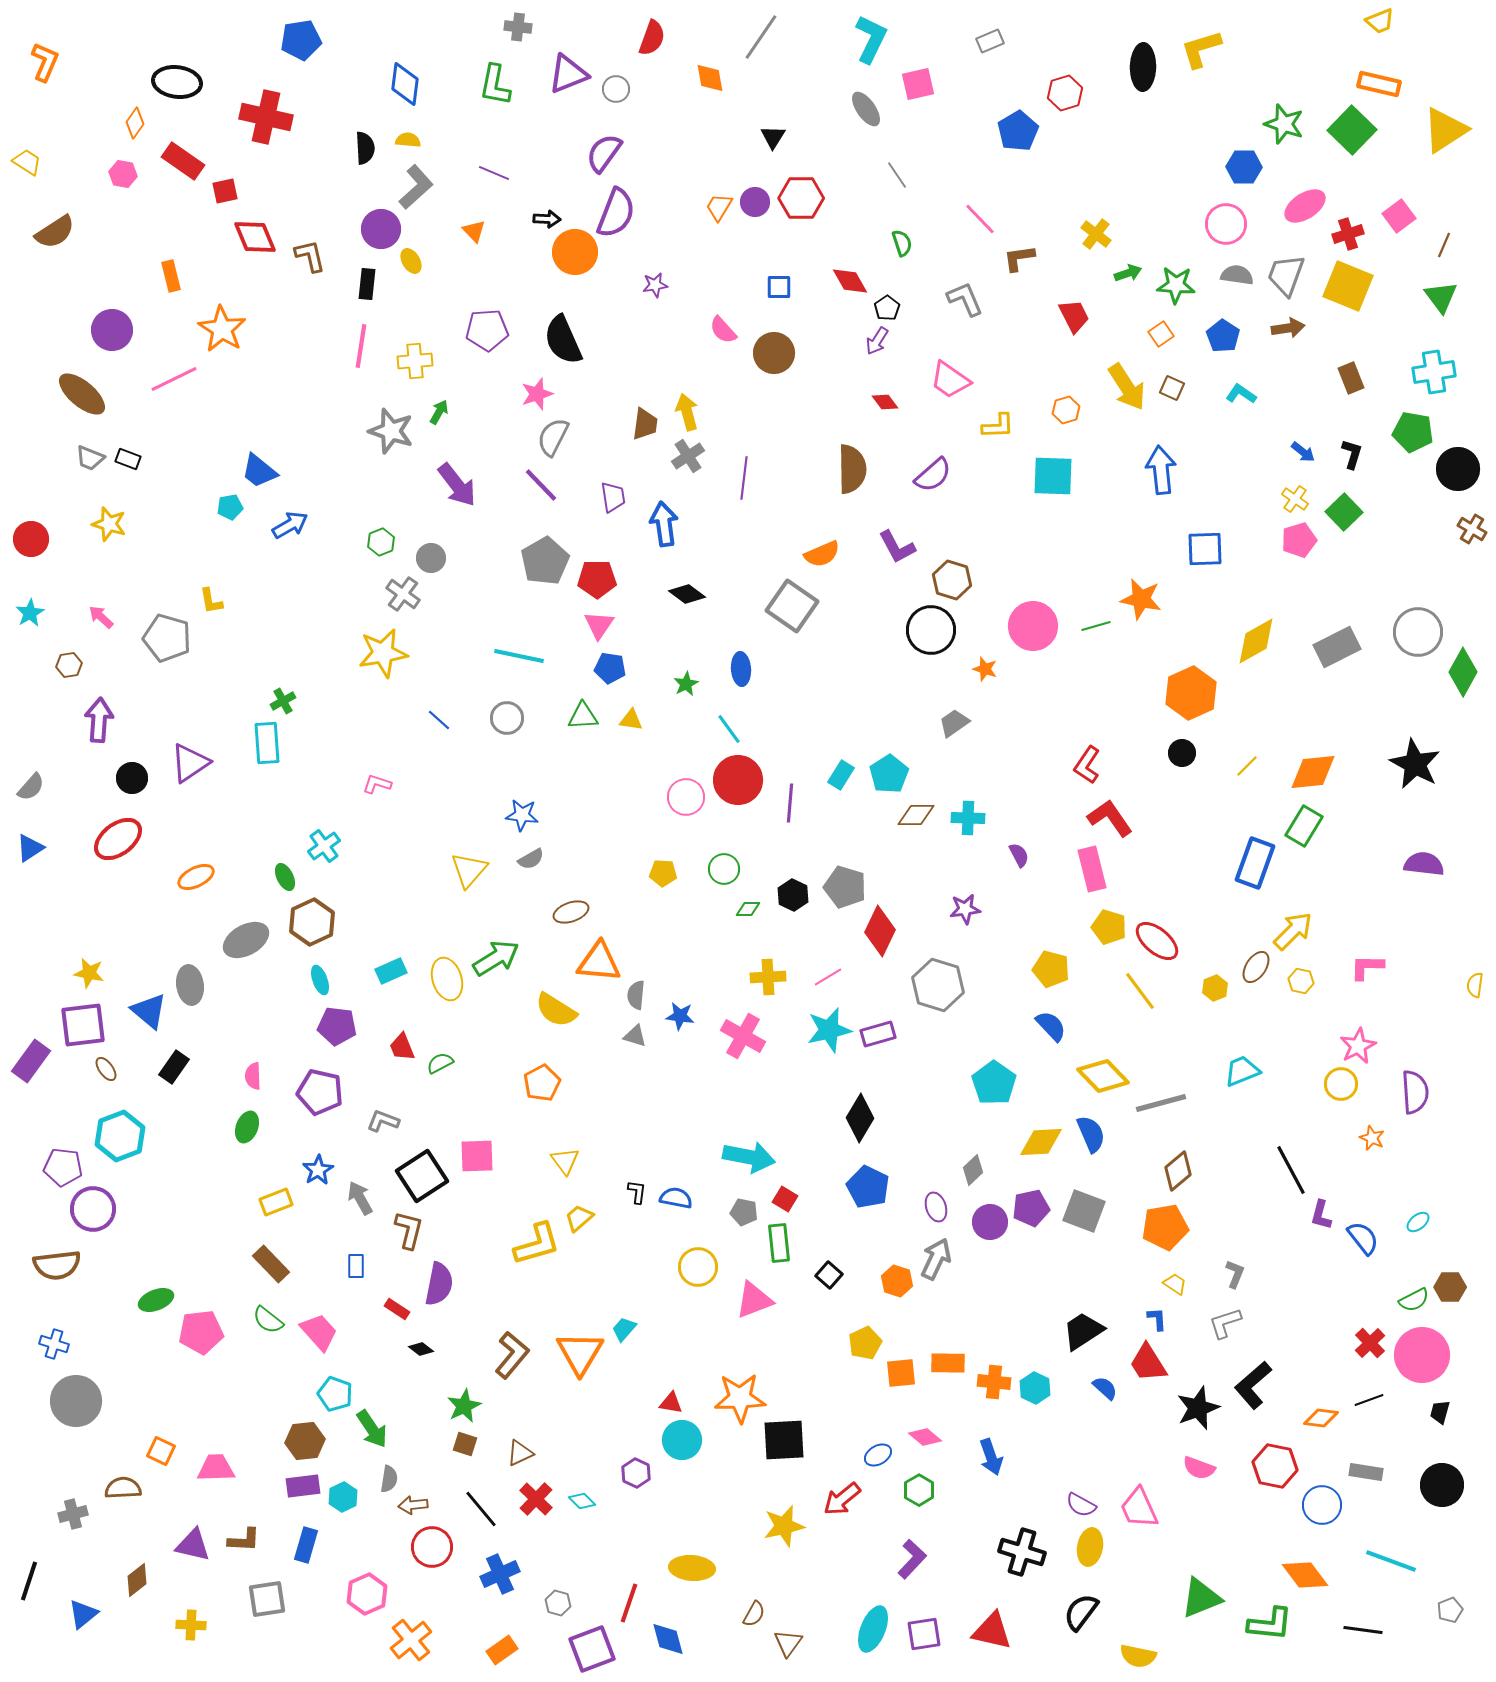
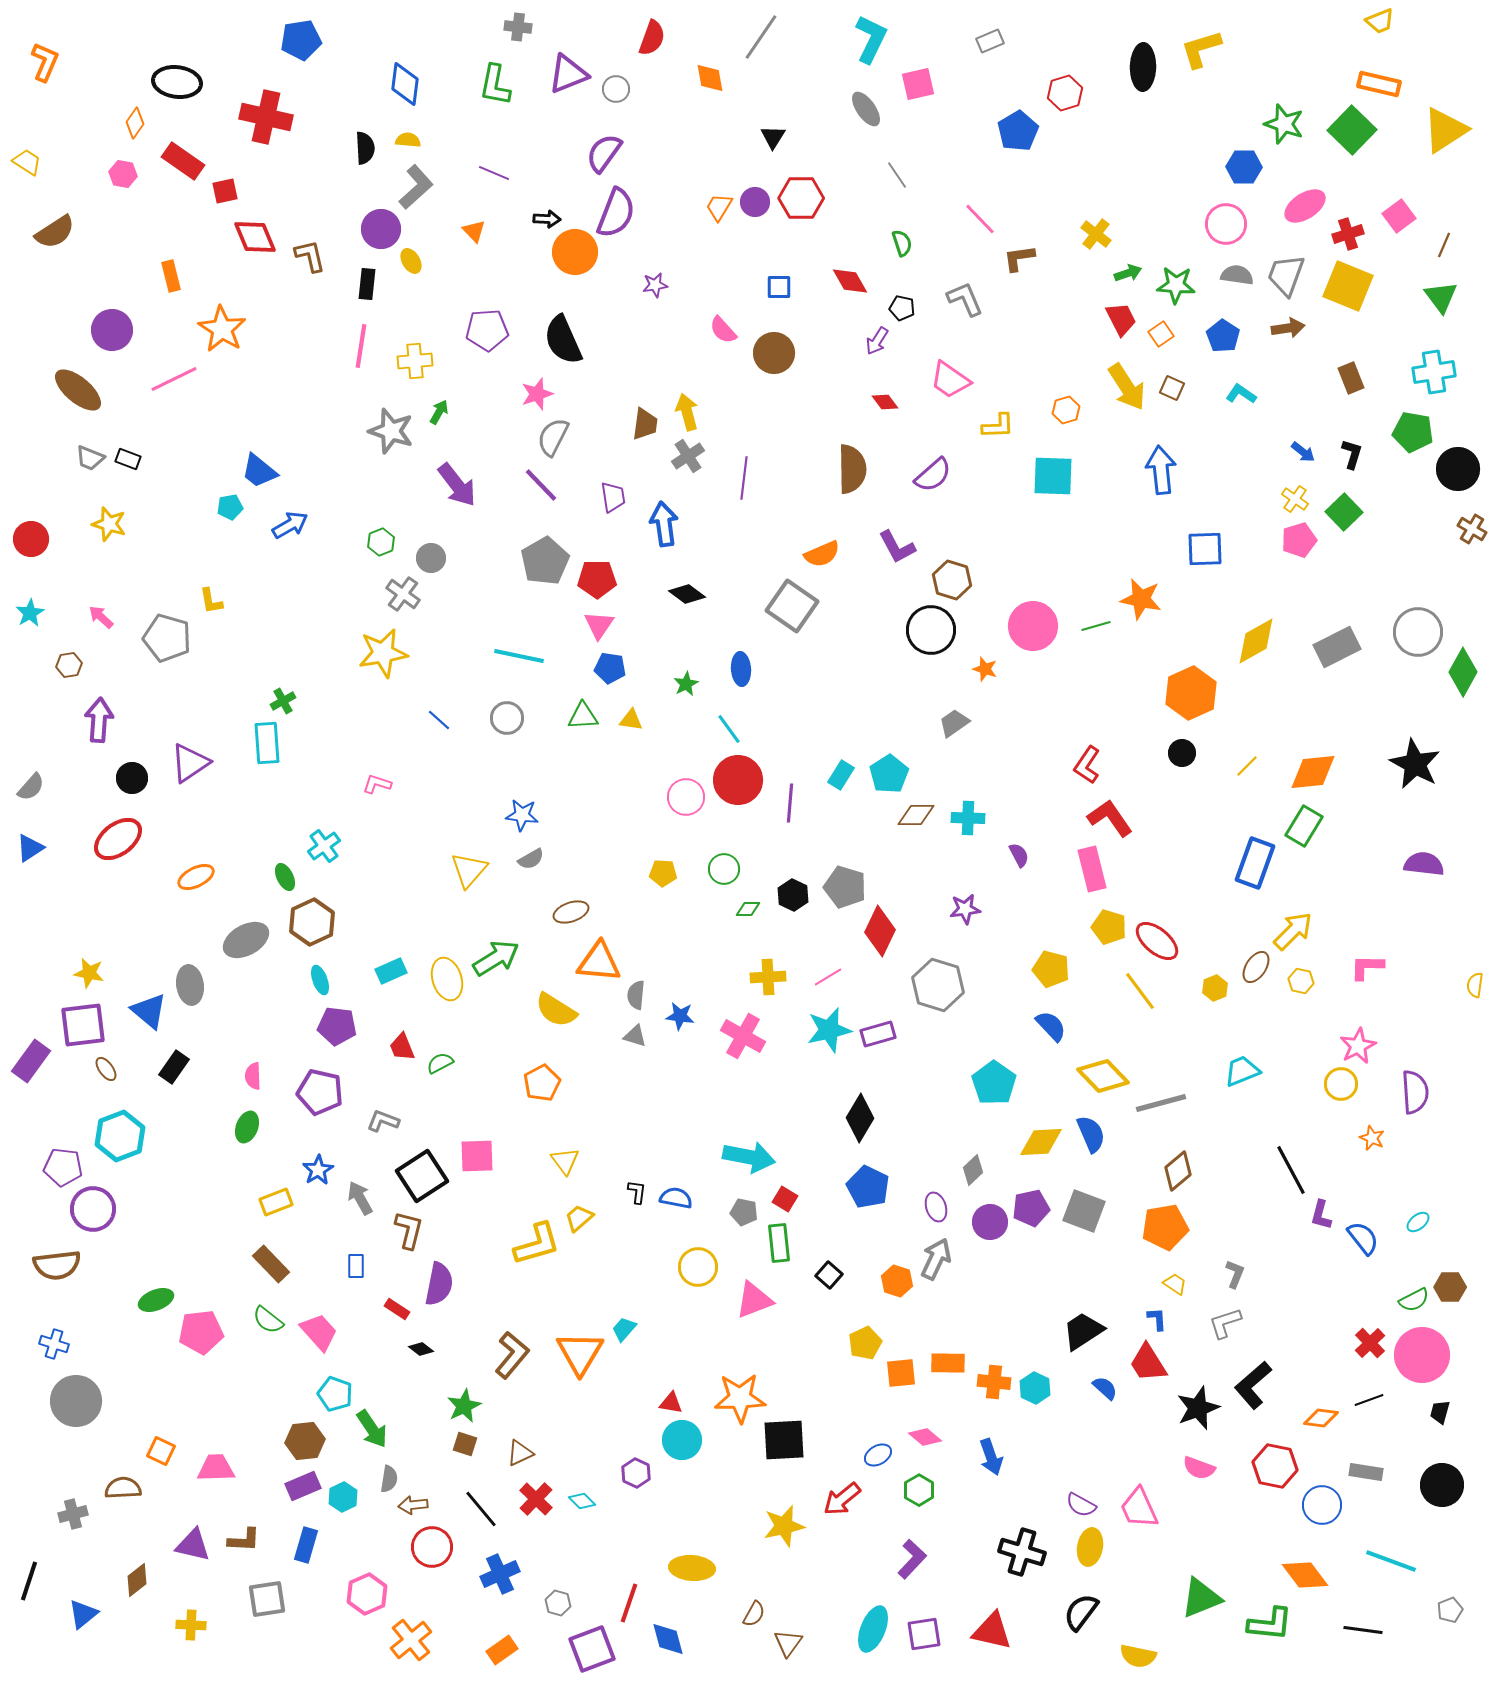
black pentagon at (887, 308): moved 15 px right; rotated 25 degrees counterclockwise
red trapezoid at (1074, 316): moved 47 px right, 3 px down
brown ellipse at (82, 394): moved 4 px left, 4 px up
purple rectangle at (303, 1486): rotated 16 degrees counterclockwise
